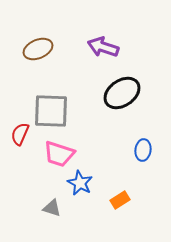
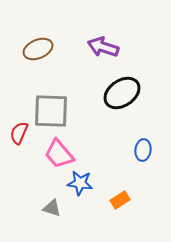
red semicircle: moved 1 px left, 1 px up
pink trapezoid: rotated 32 degrees clockwise
blue star: rotated 20 degrees counterclockwise
